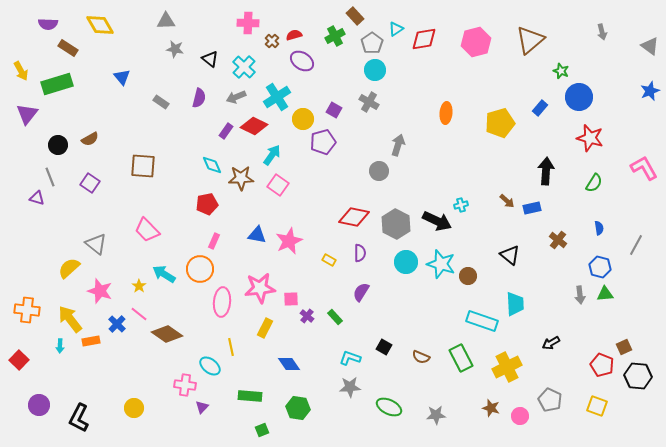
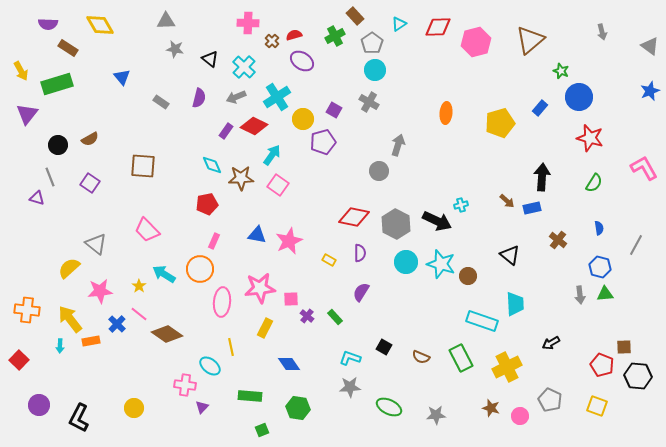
cyan triangle at (396, 29): moved 3 px right, 5 px up
red diamond at (424, 39): moved 14 px right, 12 px up; rotated 8 degrees clockwise
black arrow at (546, 171): moved 4 px left, 6 px down
pink star at (100, 291): rotated 25 degrees counterclockwise
brown square at (624, 347): rotated 21 degrees clockwise
